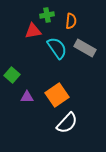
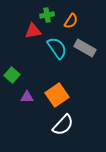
orange semicircle: rotated 28 degrees clockwise
white semicircle: moved 4 px left, 2 px down
